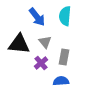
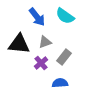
cyan semicircle: rotated 60 degrees counterclockwise
gray triangle: rotated 48 degrees clockwise
gray rectangle: rotated 28 degrees clockwise
blue semicircle: moved 1 px left, 2 px down
